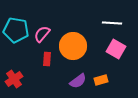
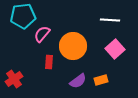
white line: moved 2 px left, 3 px up
cyan pentagon: moved 7 px right, 14 px up; rotated 15 degrees counterclockwise
pink square: moved 1 px left; rotated 18 degrees clockwise
red rectangle: moved 2 px right, 3 px down
